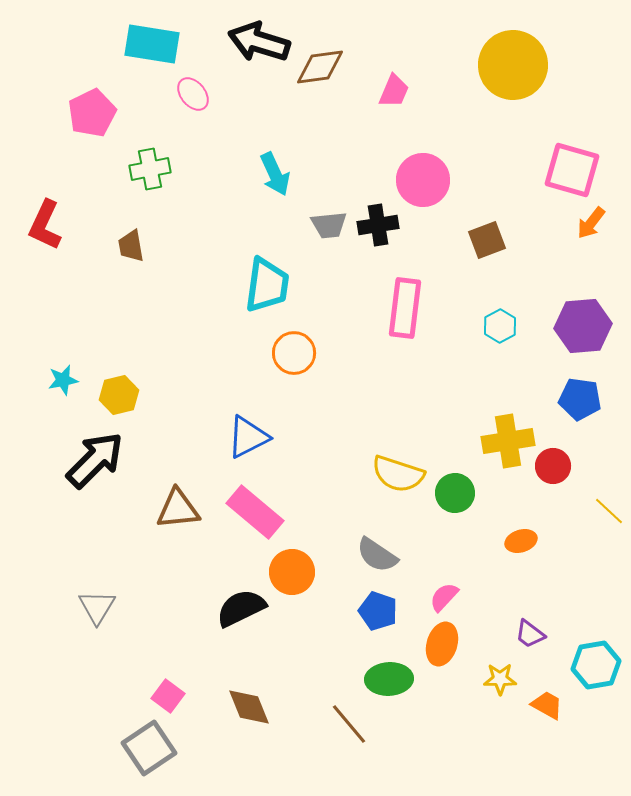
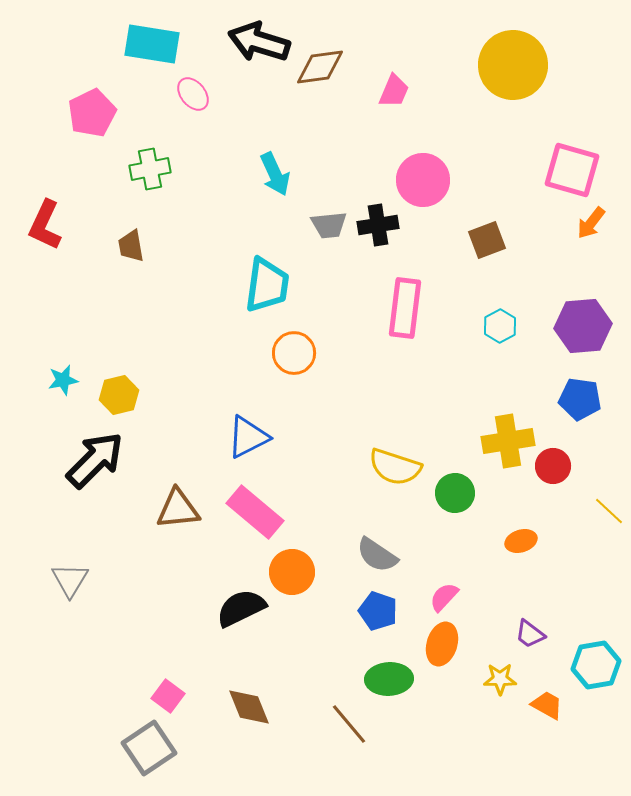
yellow semicircle at (398, 474): moved 3 px left, 7 px up
gray triangle at (97, 607): moved 27 px left, 27 px up
